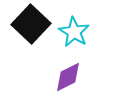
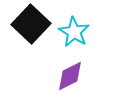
purple diamond: moved 2 px right, 1 px up
